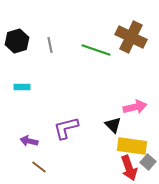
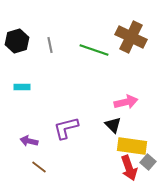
green line: moved 2 px left
pink arrow: moved 9 px left, 5 px up
